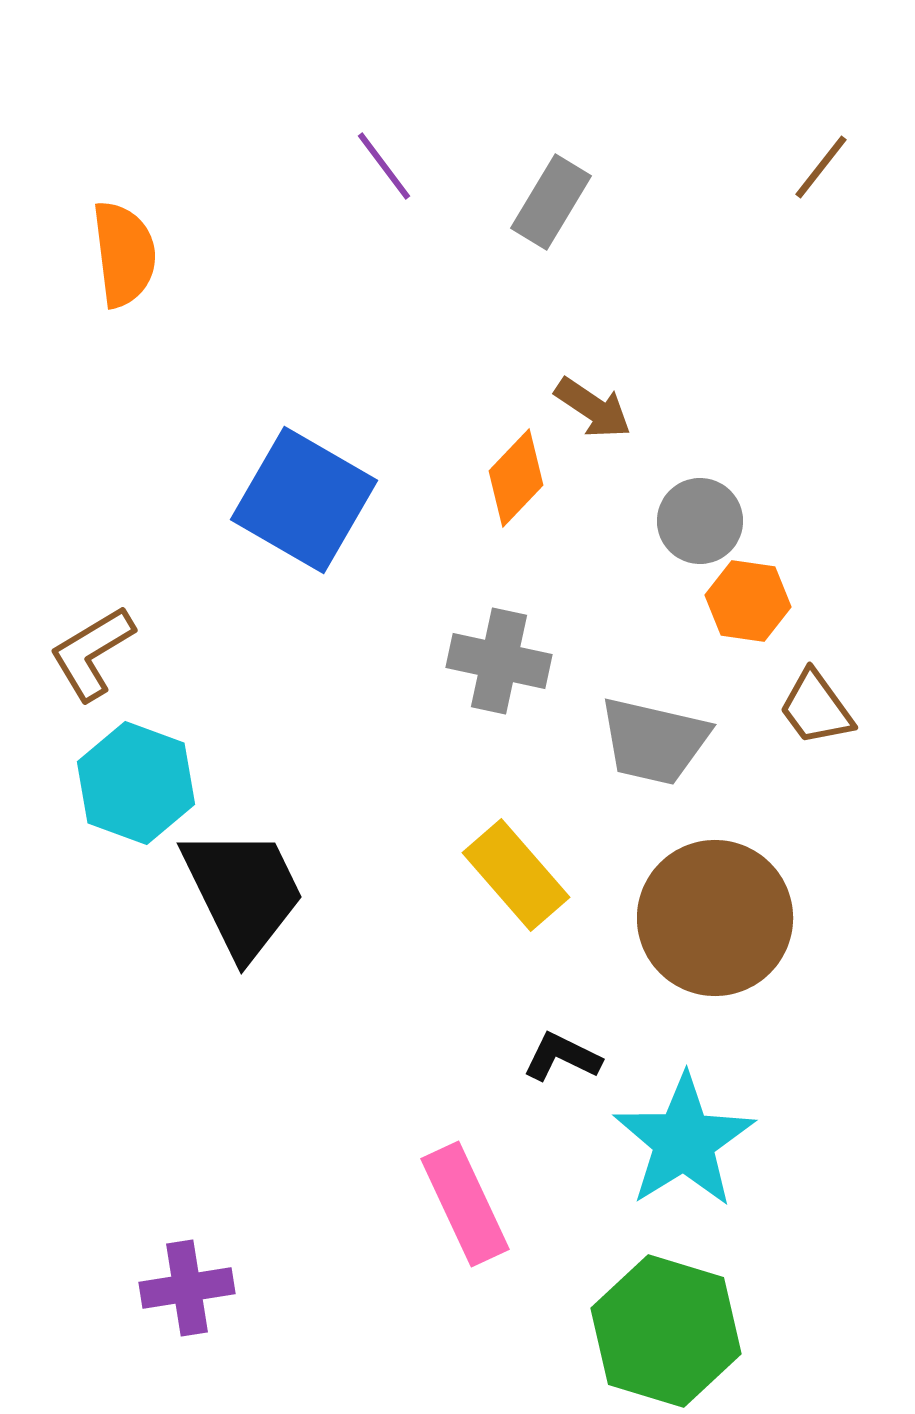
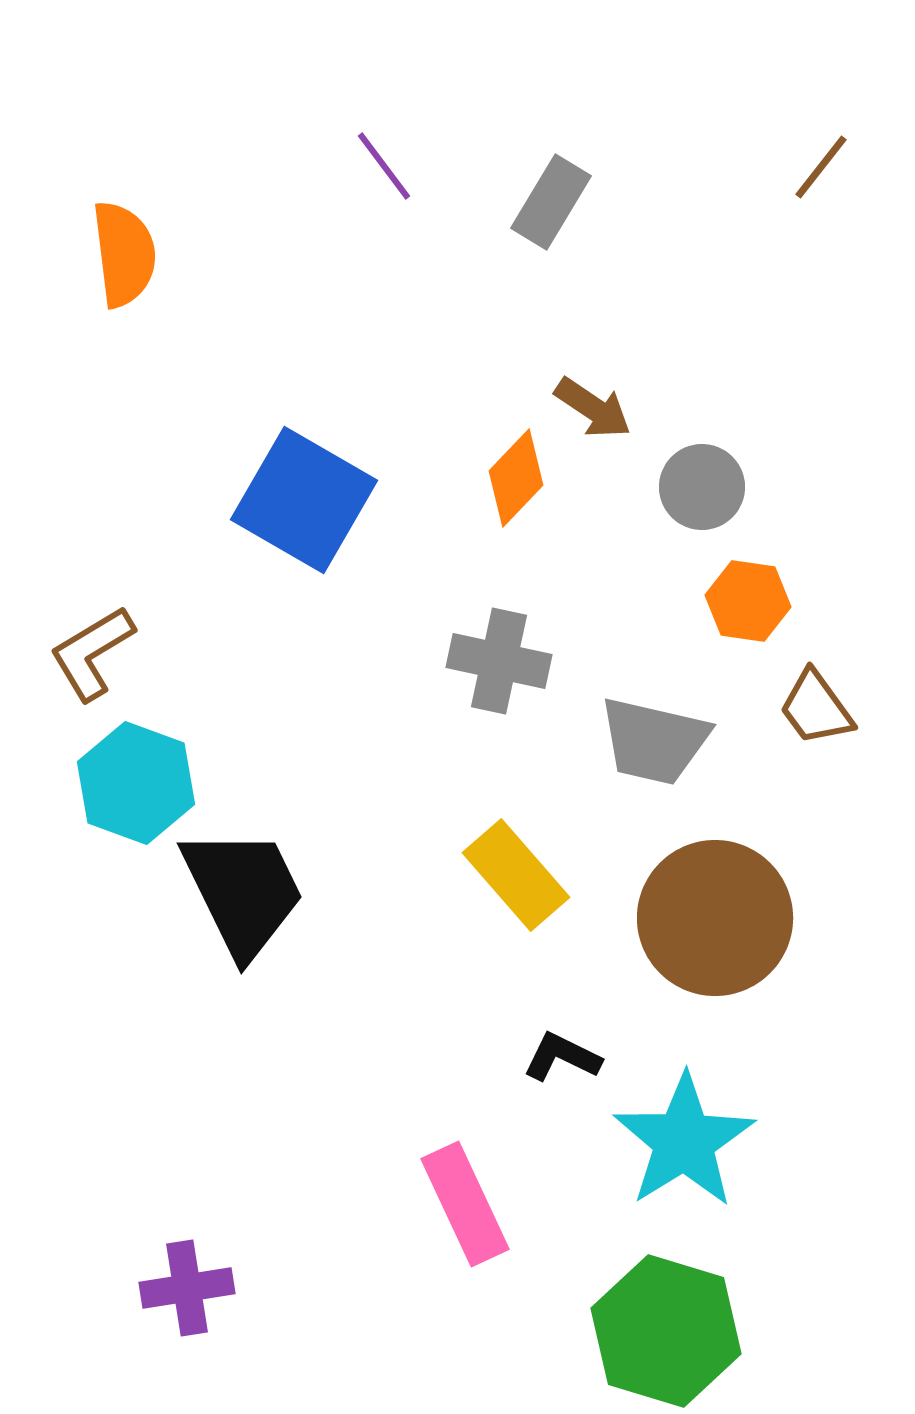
gray circle: moved 2 px right, 34 px up
